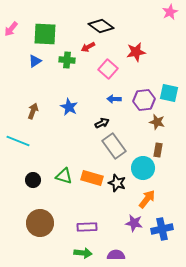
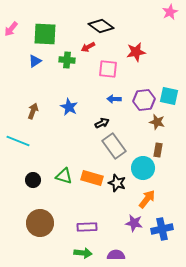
pink square: rotated 36 degrees counterclockwise
cyan square: moved 3 px down
